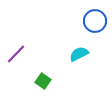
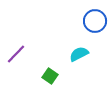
green square: moved 7 px right, 5 px up
